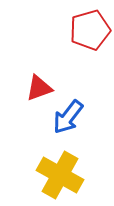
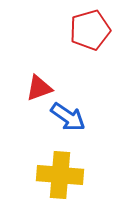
blue arrow: rotated 93 degrees counterclockwise
yellow cross: rotated 24 degrees counterclockwise
